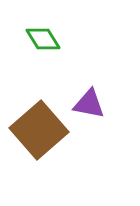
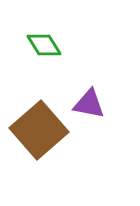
green diamond: moved 1 px right, 6 px down
